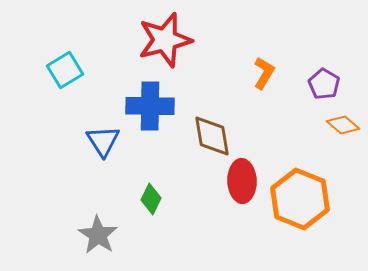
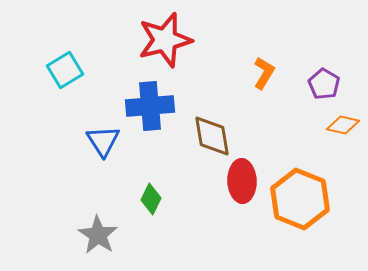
blue cross: rotated 6 degrees counterclockwise
orange diamond: rotated 28 degrees counterclockwise
